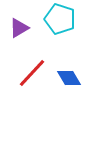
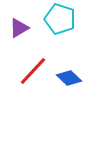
red line: moved 1 px right, 2 px up
blue diamond: rotated 15 degrees counterclockwise
